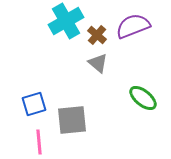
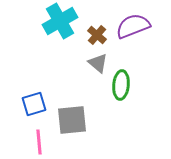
cyan cross: moved 6 px left
green ellipse: moved 22 px left, 13 px up; rotated 56 degrees clockwise
